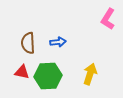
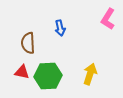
blue arrow: moved 2 px right, 14 px up; rotated 84 degrees clockwise
